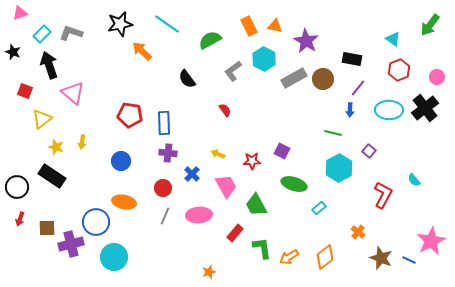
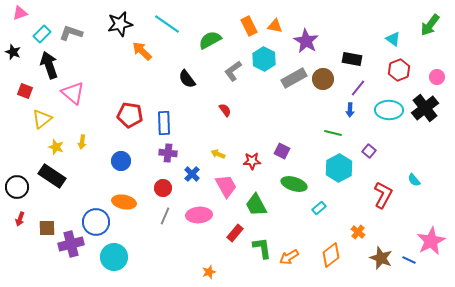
orange diamond at (325, 257): moved 6 px right, 2 px up
